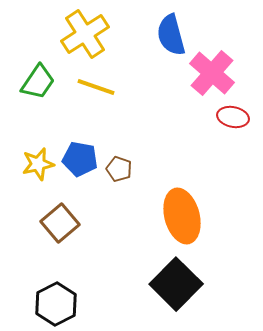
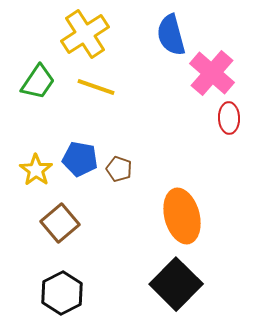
red ellipse: moved 4 px left, 1 px down; rotated 76 degrees clockwise
yellow star: moved 2 px left, 6 px down; rotated 24 degrees counterclockwise
black hexagon: moved 6 px right, 11 px up
